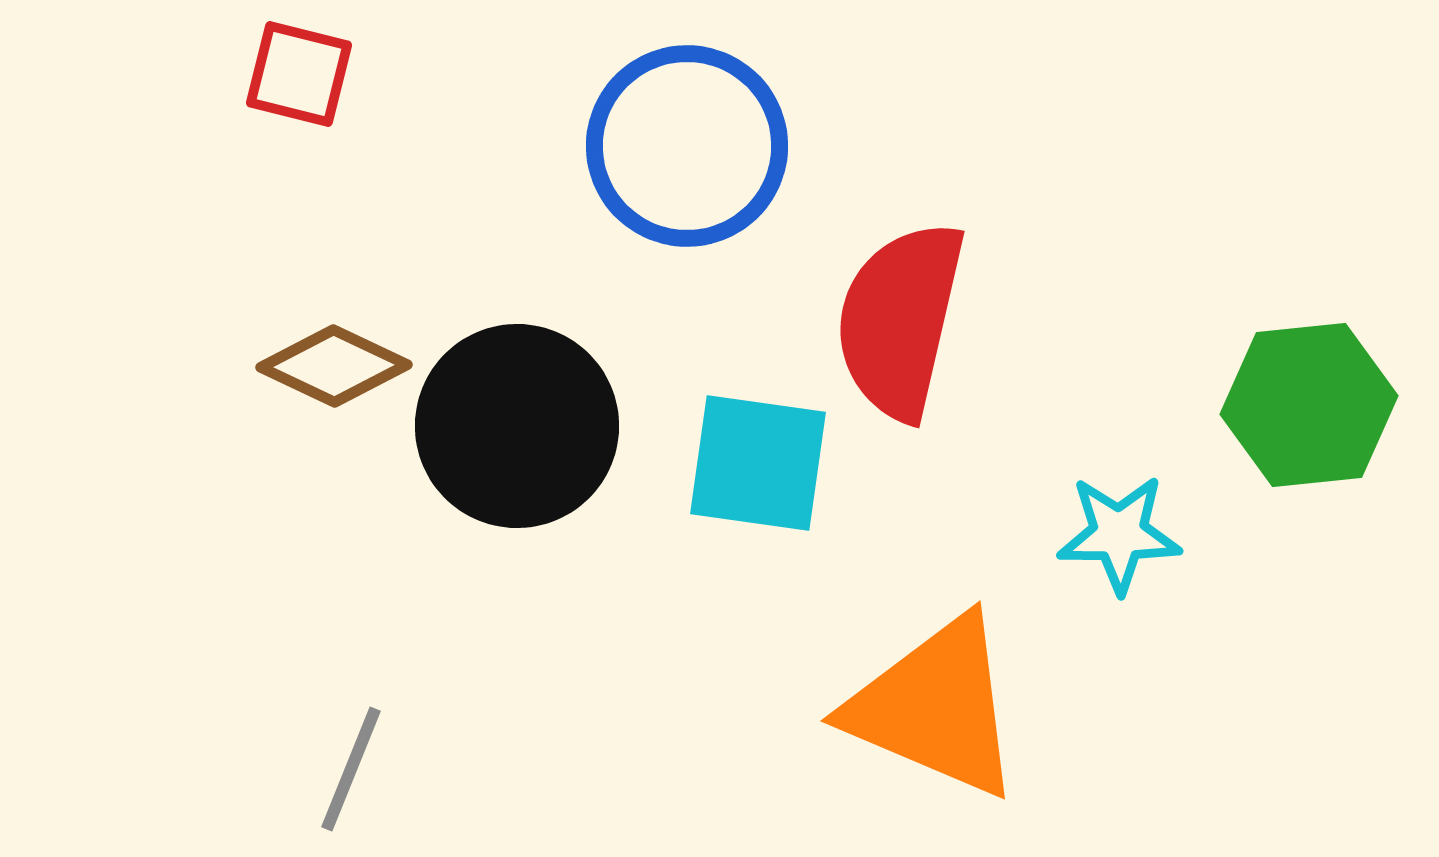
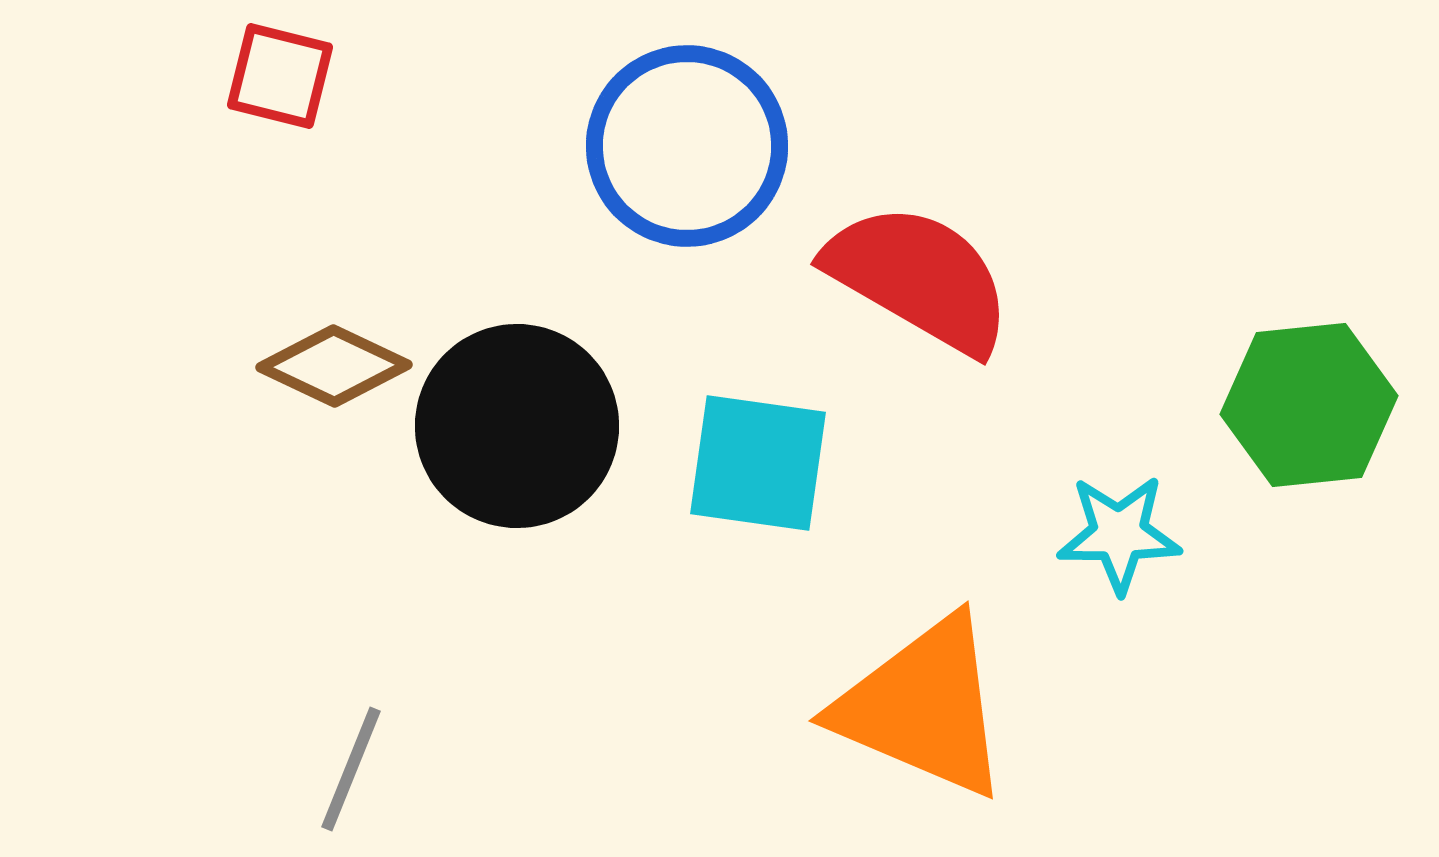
red square: moved 19 px left, 2 px down
red semicircle: moved 19 px right, 42 px up; rotated 107 degrees clockwise
orange triangle: moved 12 px left
